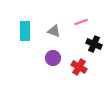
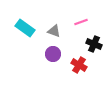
cyan rectangle: moved 3 px up; rotated 54 degrees counterclockwise
purple circle: moved 4 px up
red cross: moved 2 px up
